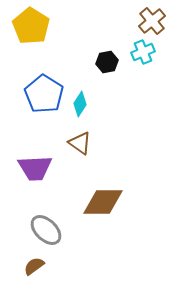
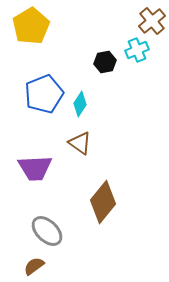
yellow pentagon: rotated 9 degrees clockwise
cyan cross: moved 6 px left, 2 px up
black hexagon: moved 2 px left
blue pentagon: rotated 18 degrees clockwise
brown diamond: rotated 51 degrees counterclockwise
gray ellipse: moved 1 px right, 1 px down
